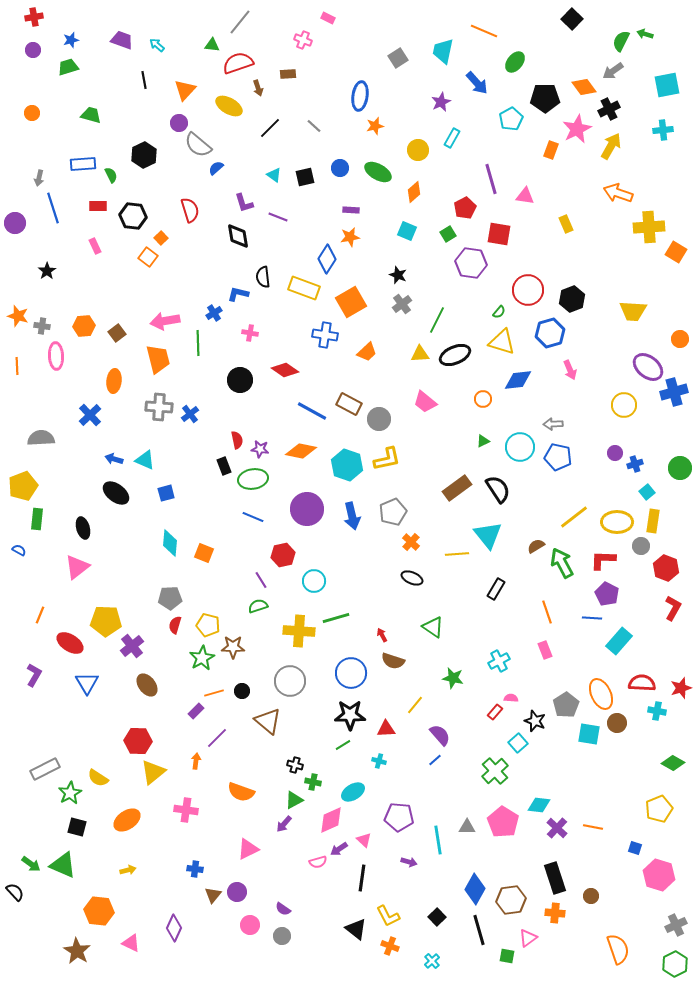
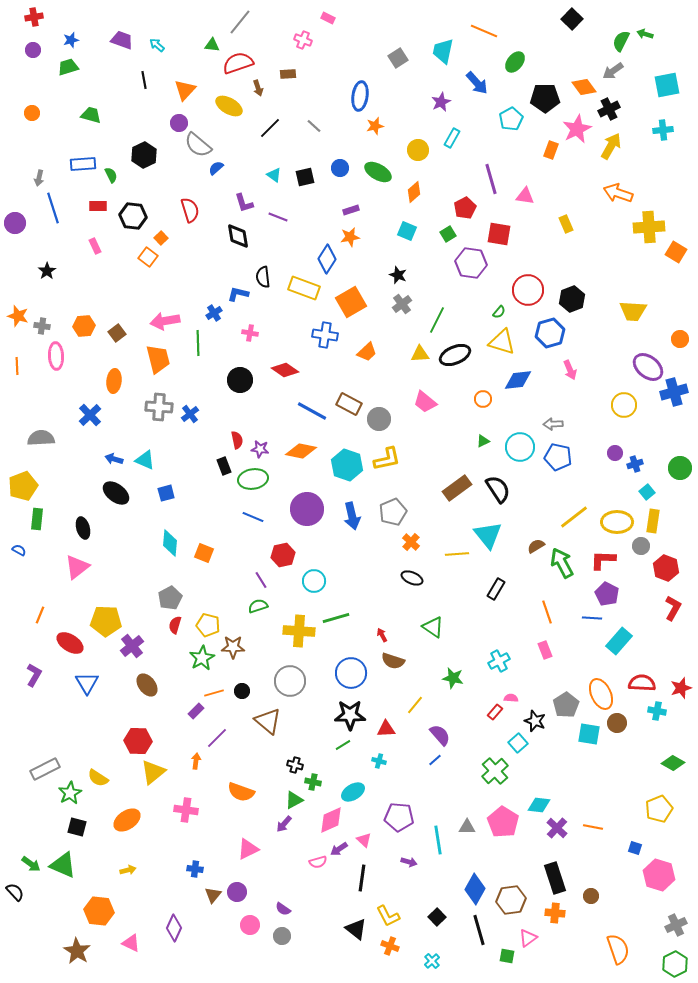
purple rectangle at (351, 210): rotated 21 degrees counterclockwise
gray pentagon at (170, 598): rotated 25 degrees counterclockwise
